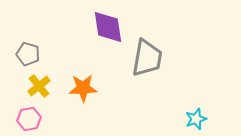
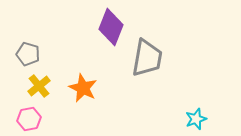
purple diamond: moved 3 px right; rotated 30 degrees clockwise
orange star: rotated 28 degrees clockwise
